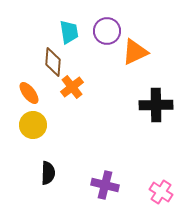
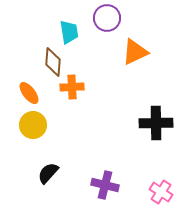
purple circle: moved 13 px up
orange cross: rotated 35 degrees clockwise
black cross: moved 18 px down
black semicircle: rotated 140 degrees counterclockwise
